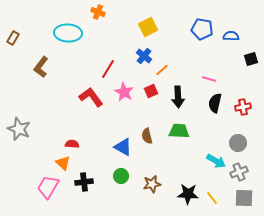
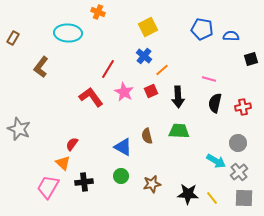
red semicircle: rotated 56 degrees counterclockwise
gray cross: rotated 18 degrees counterclockwise
